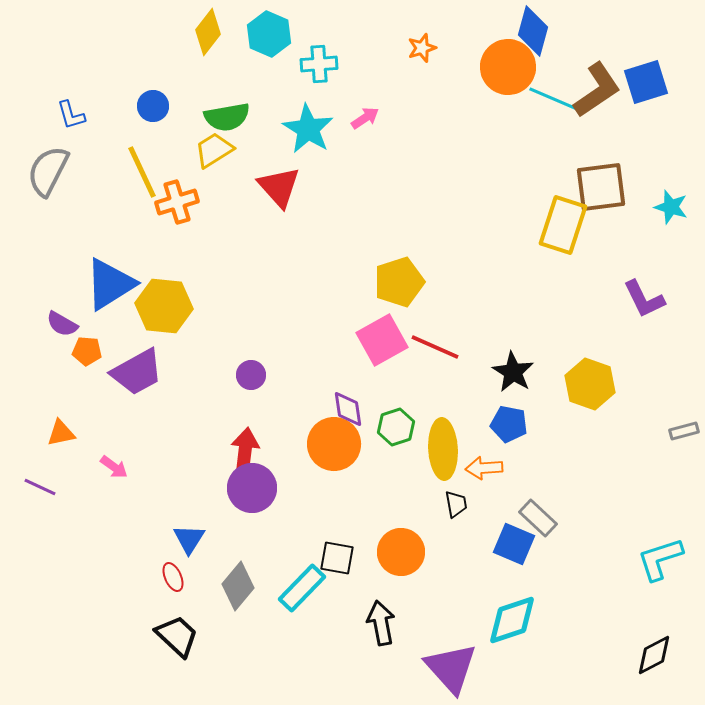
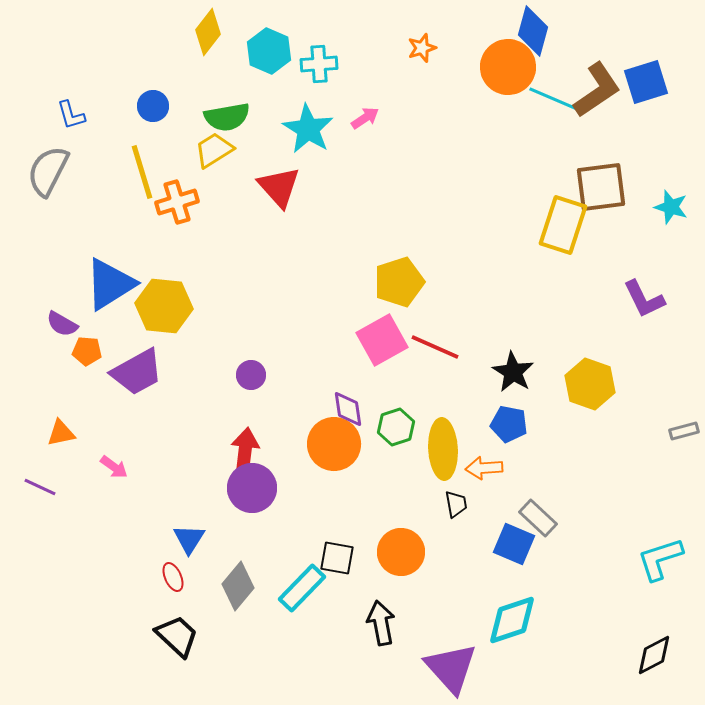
cyan hexagon at (269, 34): moved 17 px down
yellow line at (142, 172): rotated 8 degrees clockwise
